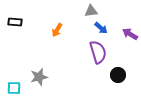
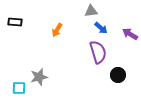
cyan square: moved 5 px right
